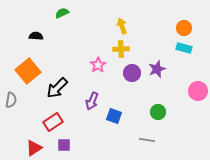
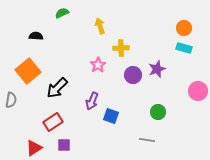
yellow arrow: moved 22 px left
yellow cross: moved 1 px up
purple circle: moved 1 px right, 2 px down
blue square: moved 3 px left
